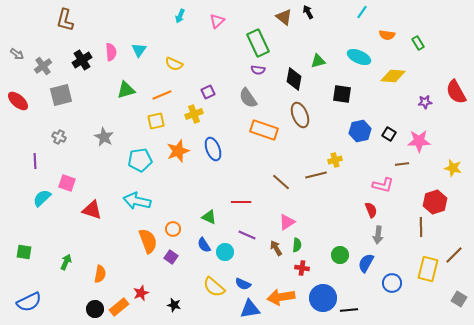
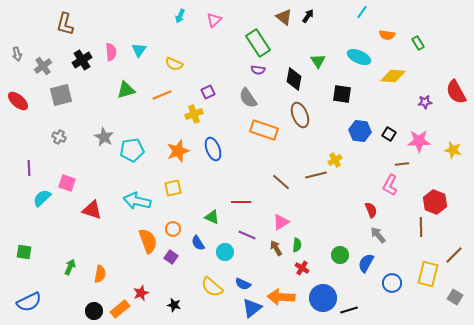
black arrow at (308, 12): moved 4 px down; rotated 64 degrees clockwise
brown L-shape at (65, 20): moved 4 px down
pink triangle at (217, 21): moved 3 px left, 1 px up
green rectangle at (258, 43): rotated 8 degrees counterclockwise
gray arrow at (17, 54): rotated 40 degrees clockwise
green triangle at (318, 61): rotated 49 degrees counterclockwise
yellow square at (156, 121): moved 17 px right, 67 px down
blue hexagon at (360, 131): rotated 20 degrees clockwise
cyan pentagon at (140, 160): moved 8 px left, 10 px up
yellow cross at (335, 160): rotated 16 degrees counterclockwise
purple line at (35, 161): moved 6 px left, 7 px down
yellow star at (453, 168): moved 18 px up
pink L-shape at (383, 185): moved 7 px right; rotated 105 degrees clockwise
red hexagon at (435, 202): rotated 20 degrees counterclockwise
green triangle at (209, 217): moved 3 px right
pink triangle at (287, 222): moved 6 px left
gray arrow at (378, 235): rotated 132 degrees clockwise
blue semicircle at (204, 245): moved 6 px left, 2 px up
green arrow at (66, 262): moved 4 px right, 5 px down
red cross at (302, 268): rotated 24 degrees clockwise
yellow rectangle at (428, 269): moved 5 px down
yellow semicircle at (214, 287): moved 2 px left
orange arrow at (281, 297): rotated 12 degrees clockwise
gray square at (459, 299): moved 4 px left, 2 px up
orange rectangle at (119, 307): moved 1 px right, 2 px down
black circle at (95, 309): moved 1 px left, 2 px down
blue triangle at (250, 309): moved 2 px right, 1 px up; rotated 30 degrees counterclockwise
black line at (349, 310): rotated 12 degrees counterclockwise
